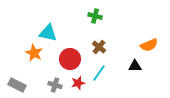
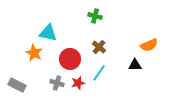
black triangle: moved 1 px up
gray cross: moved 2 px right, 2 px up
